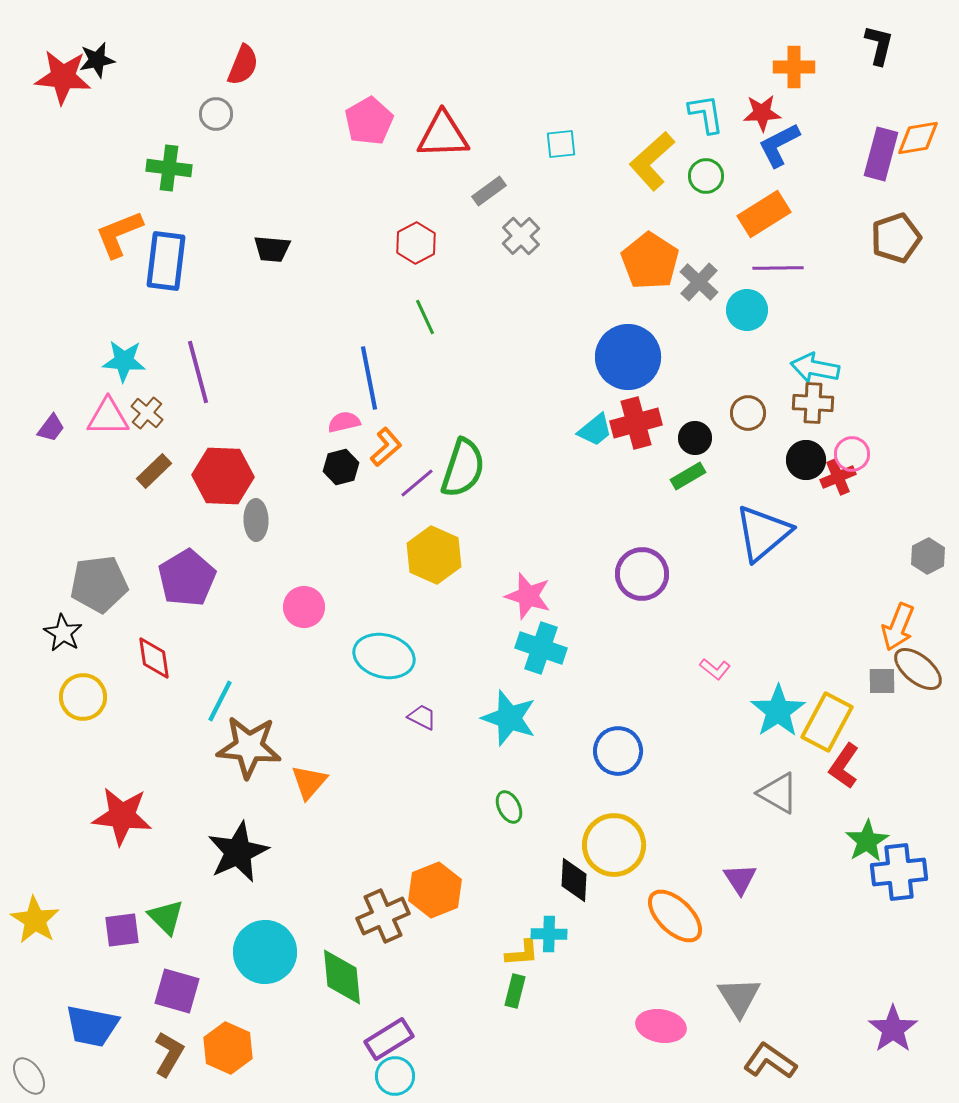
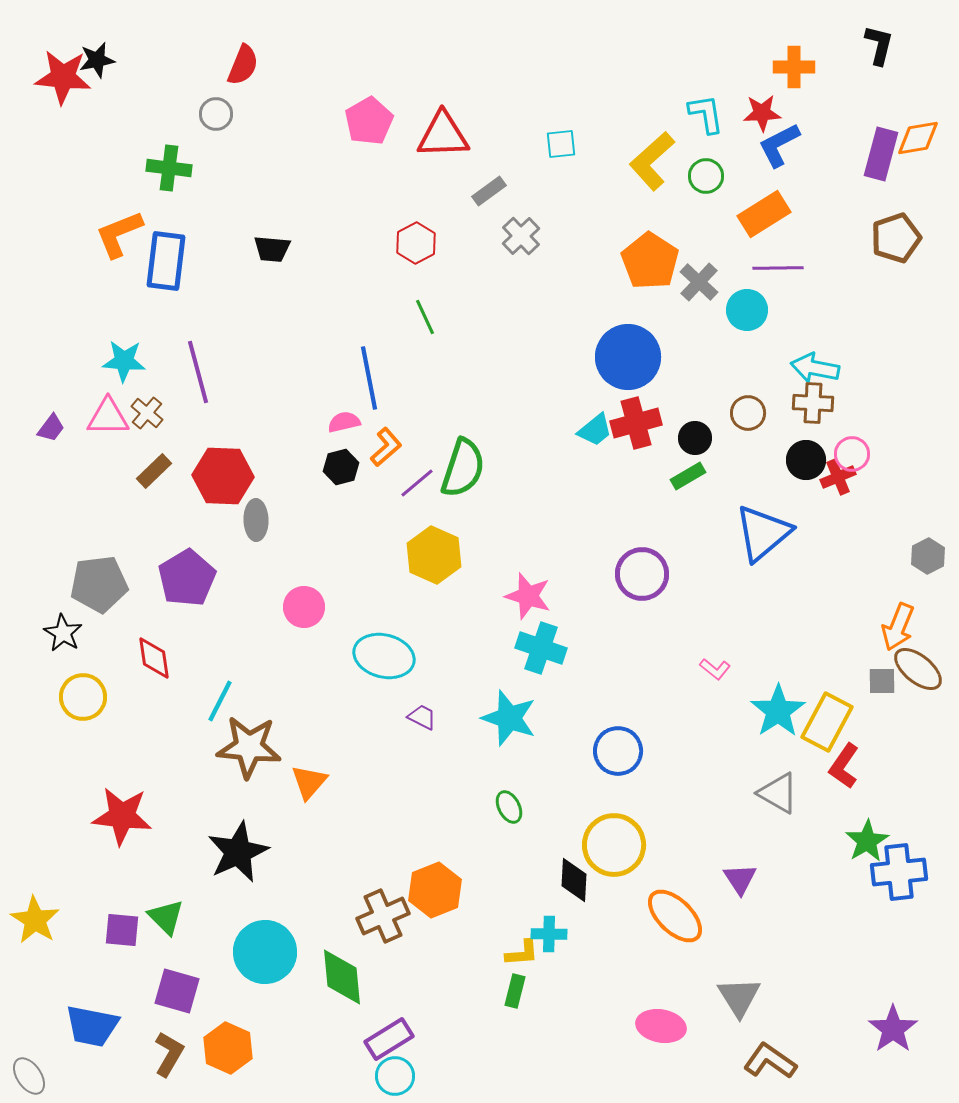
purple square at (122, 930): rotated 12 degrees clockwise
